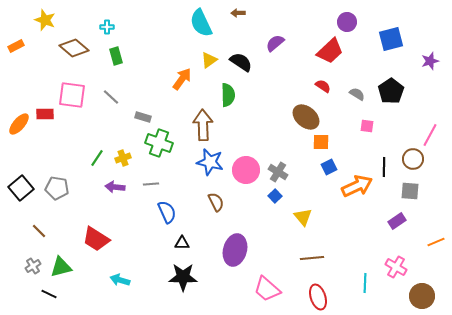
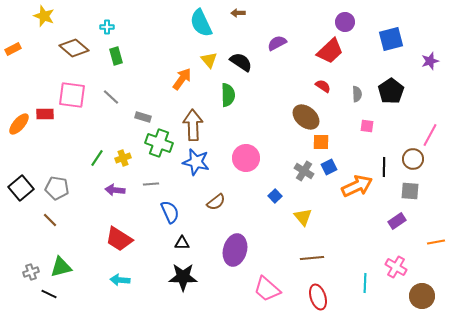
yellow star at (45, 20): moved 1 px left, 4 px up
purple circle at (347, 22): moved 2 px left
purple semicircle at (275, 43): moved 2 px right; rotated 12 degrees clockwise
orange rectangle at (16, 46): moved 3 px left, 3 px down
yellow triangle at (209, 60): rotated 36 degrees counterclockwise
gray semicircle at (357, 94): rotated 56 degrees clockwise
brown arrow at (203, 125): moved 10 px left
blue star at (210, 162): moved 14 px left
pink circle at (246, 170): moved 12 px up
gray cross at (278, 172): moved 26 px right, 1 px up
purple arrow at (115, 187): moved 3 px down
brown semicircle at (216, 202): rotated 78 degrees clockwise
blue semicircle at (167, 212): moved 3 px right
brown line at (39, 231): moved 11 px right, 11 px up
red trapezoid at (96, 239): moved 23 px right
orange line at (436, 242): rotated 12 degrees clockwise
gray cross at (33, 266): moved 2 px left, 6 px down; rotated 14 degrees clockwise
cyan arrow at (120, 280): rotated 12 degrees counterclockwise
